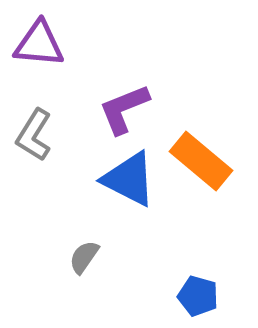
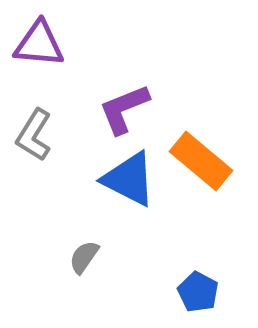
blue pentagon: moved 4 px up; rotated 12 degrees clockwise
